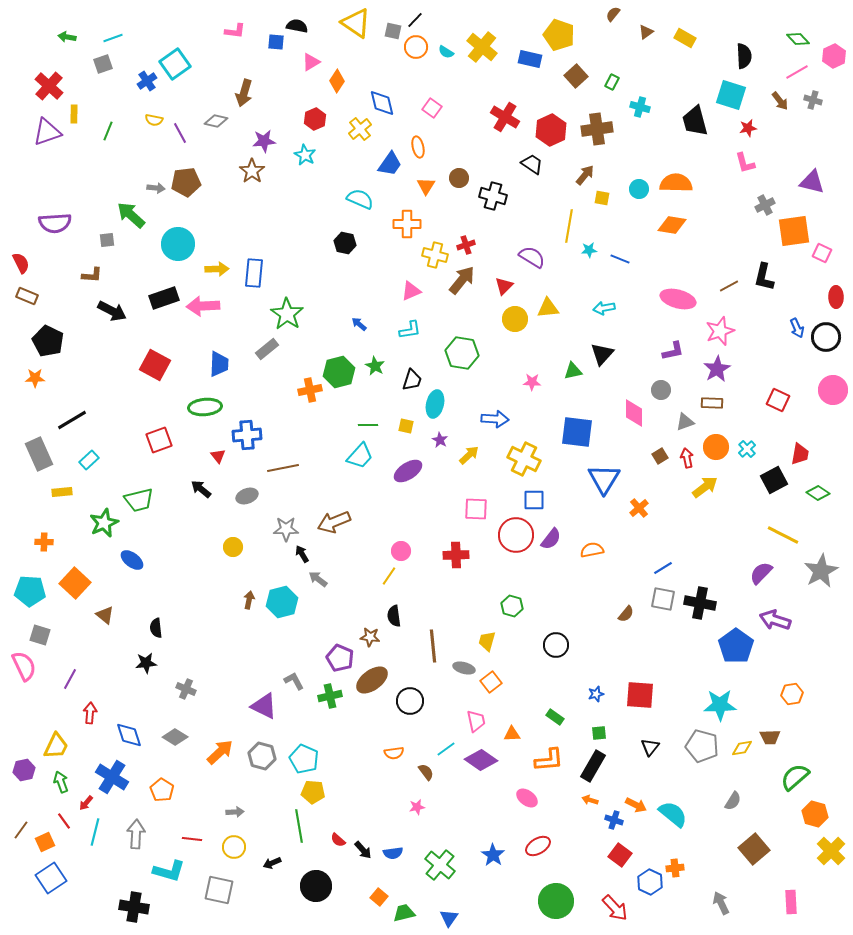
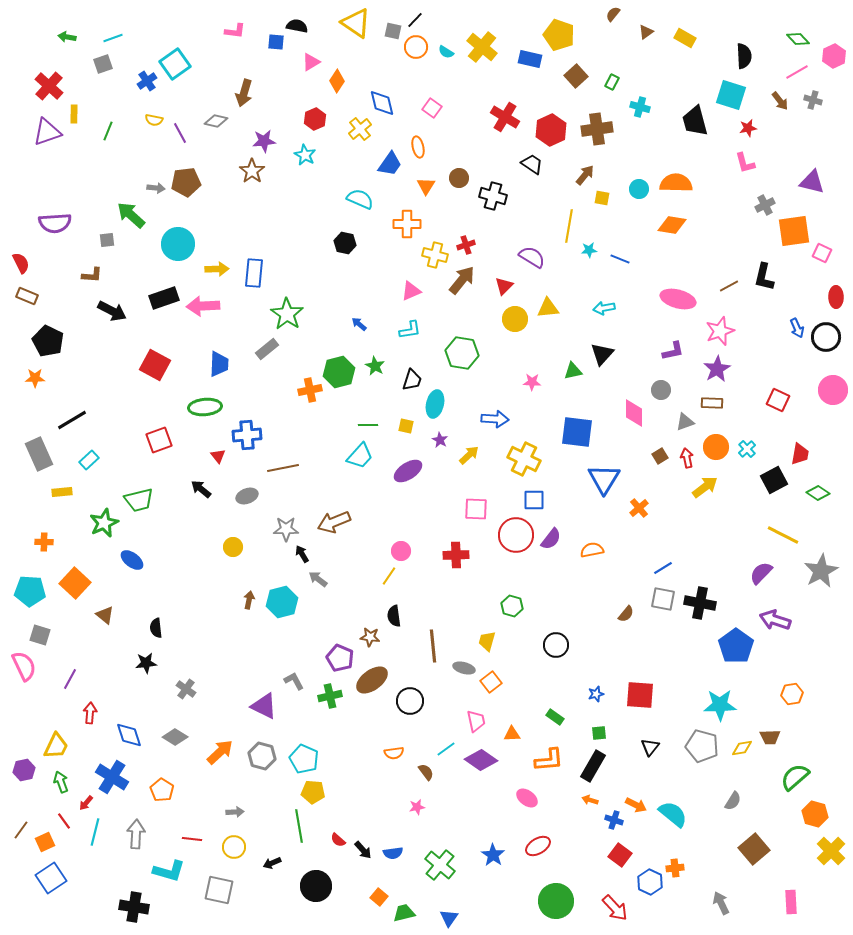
gray cross at (186, 689): rotated 12 degrees clockwise
